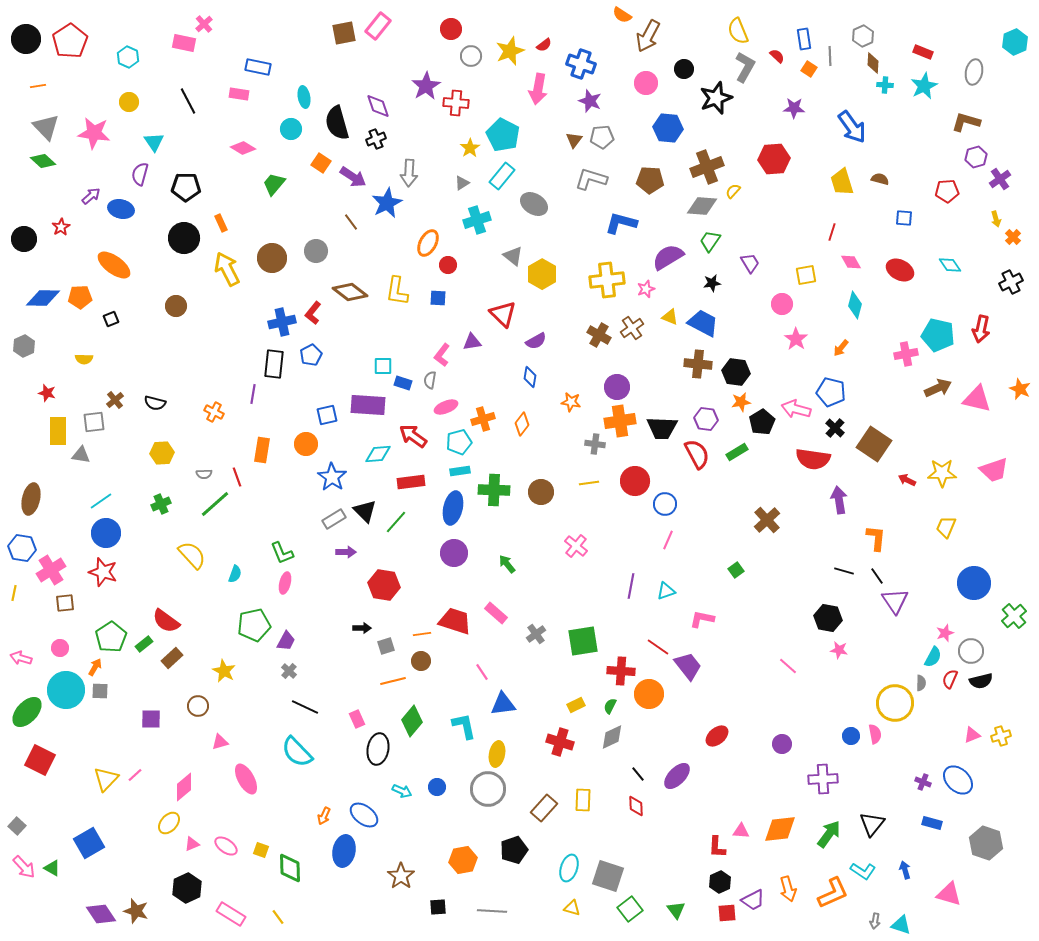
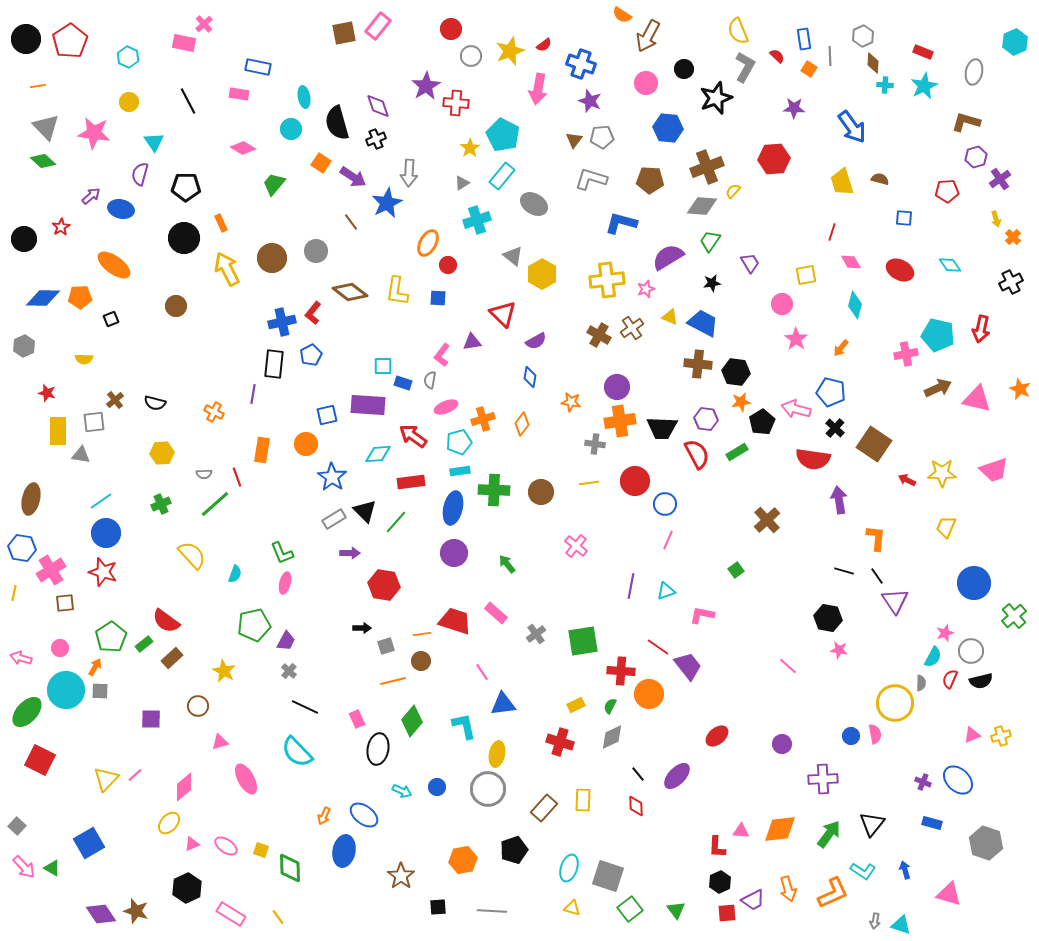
purple arrow at (346, 552): moved 4 px right, 1 px down
pink L-shape at (702, 619): moved 4 px up
